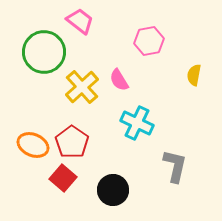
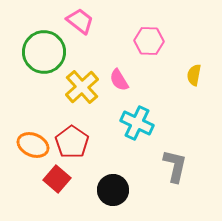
pink hexagon: rotated 12 degrees clockwise
red square: moved 6 px left, 1 px down
